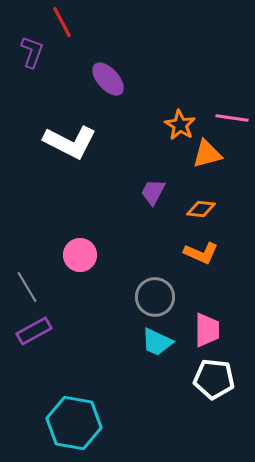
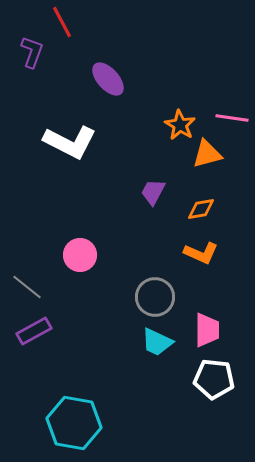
orange diamond: rotated 16 degrees counterclockwise
gray line: rotated 20 degrees counterclockwise
